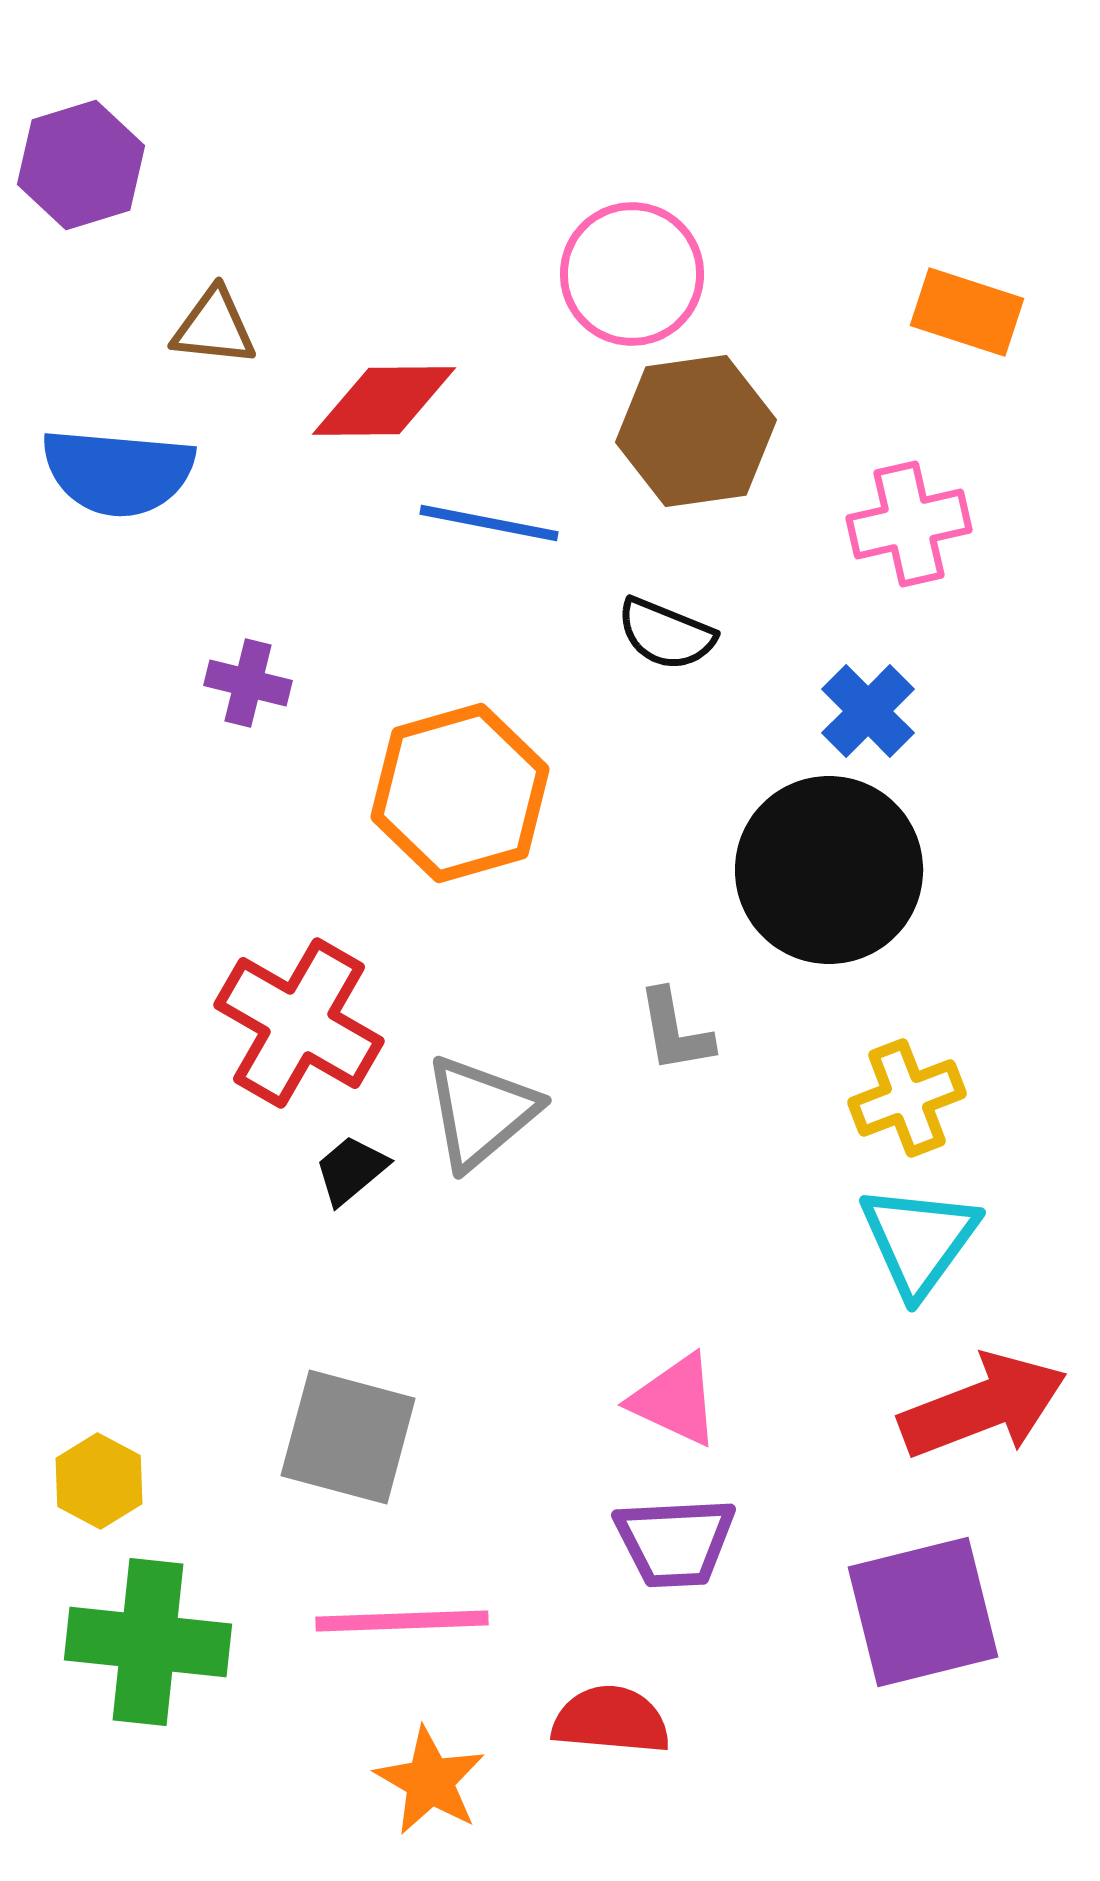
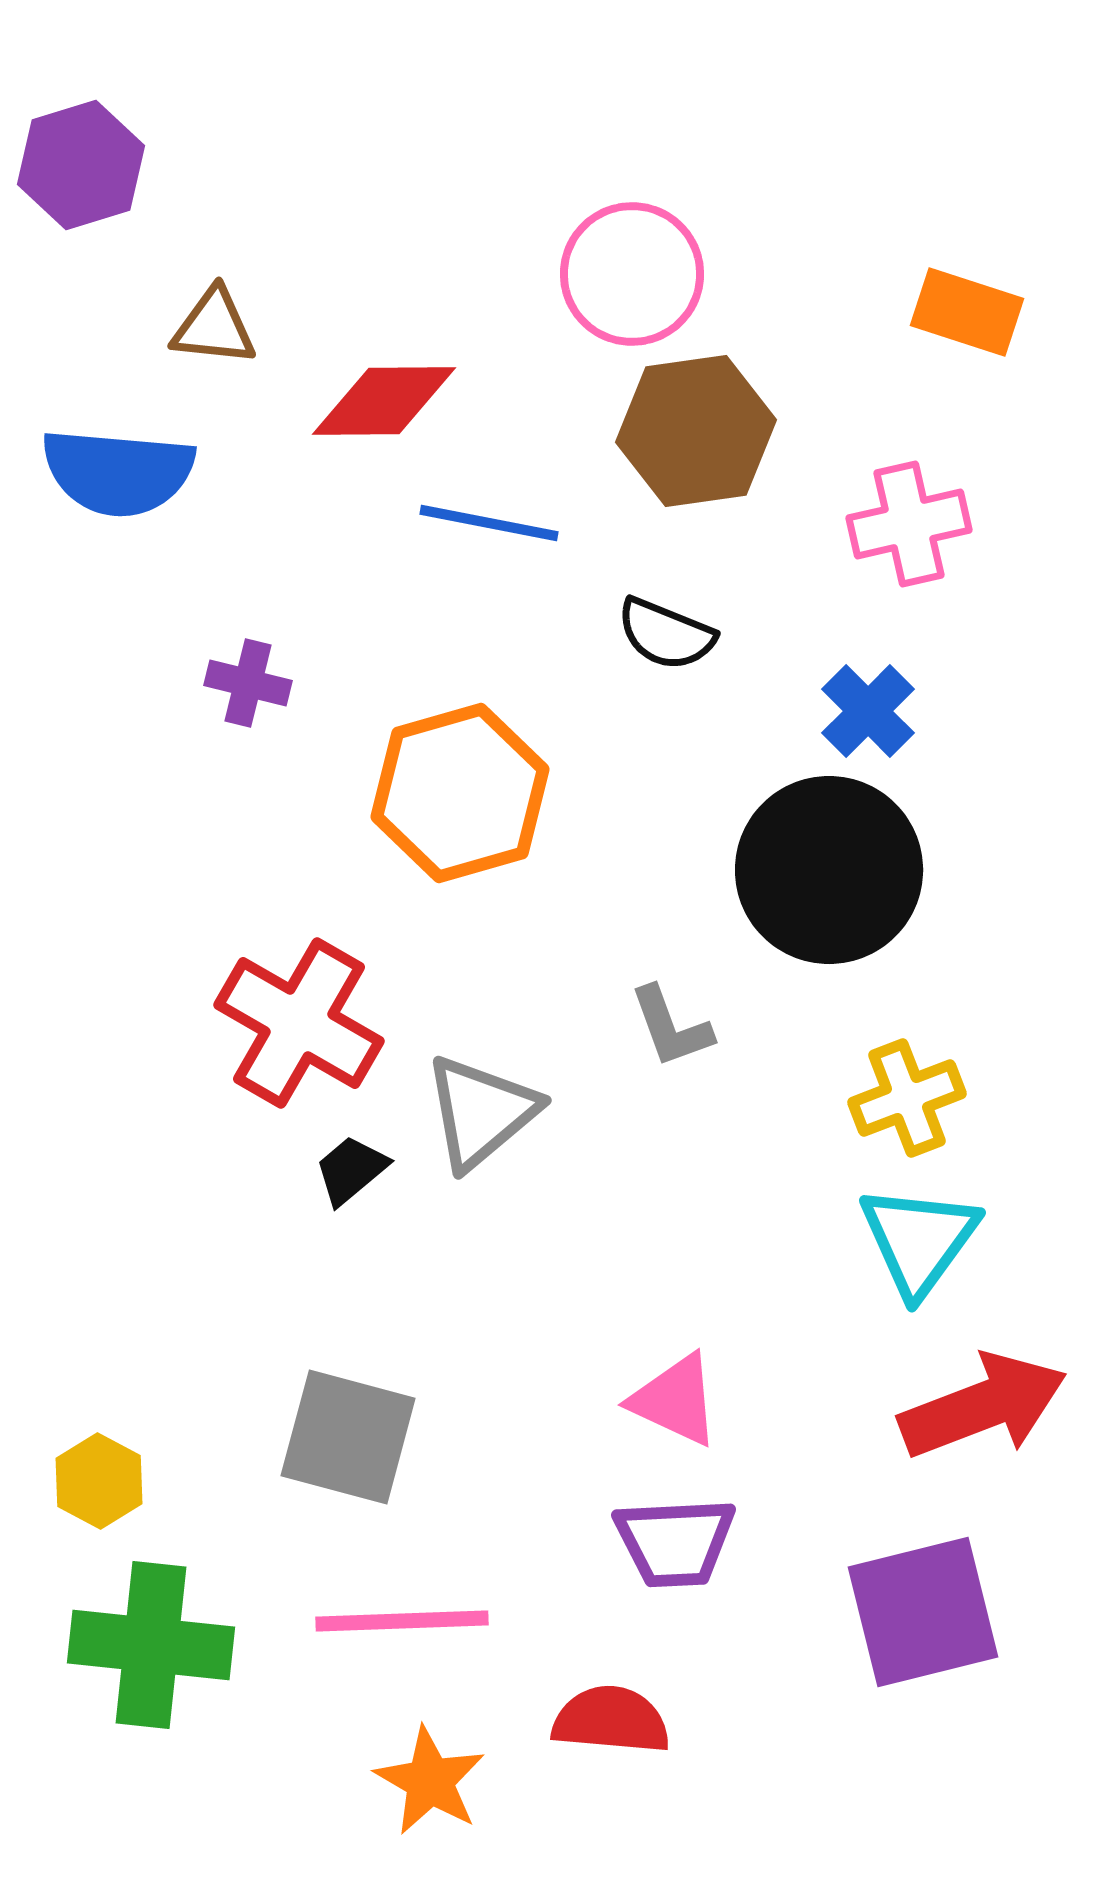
gray L-shape: moved 4 px left, 4 px up; rotated 10 degrees counterclockwise
green cross: moved 3 px right, 3 px down
